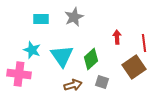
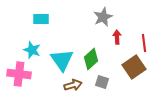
gray star: moved 29 px right
cyan triangle: moved 4 px down
